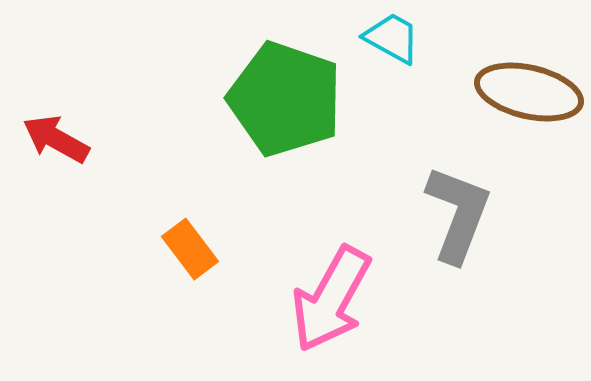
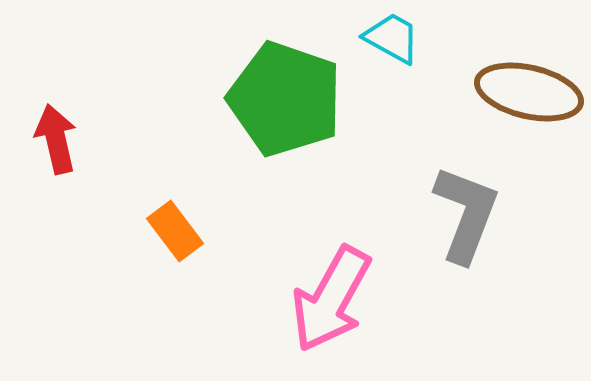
red arrow: rotated 48 degrees clockwise
gray L-shape: moved 8 px right
orange rectangle: moved 15 px left, 18 px up
